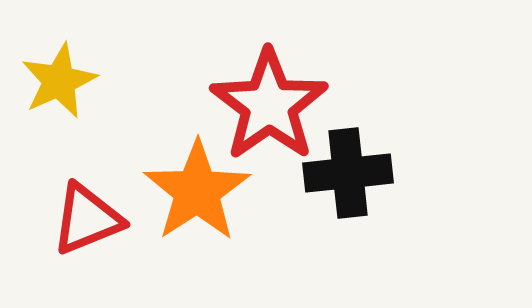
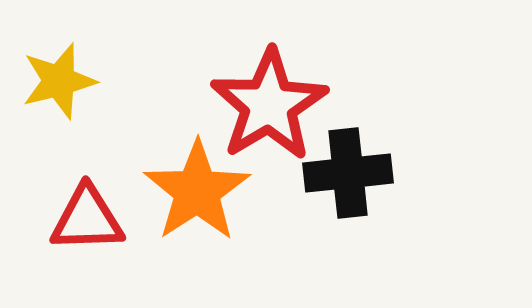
yellow star: rotated 10 degrees clockwise
red star: rotated 4 degrees clockwise
red triangle: rotated 20 degrees clockwise
